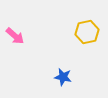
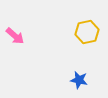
blue star: moved 16 px right, 3 px down
